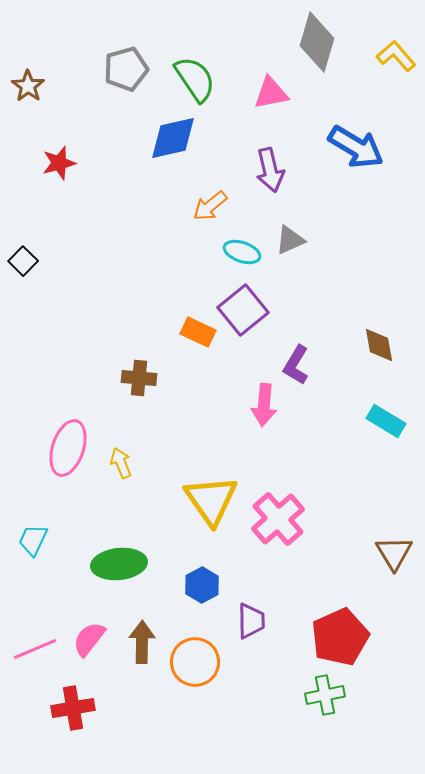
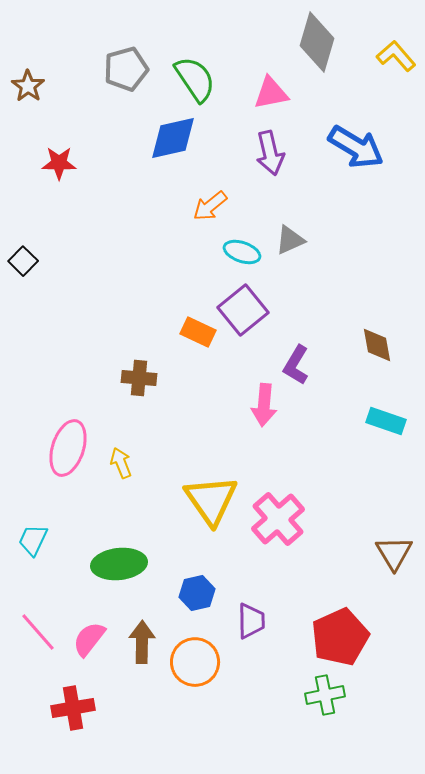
red star: rotated 16 degrees clockwise
purple arrow: moved 17 px up
brown diamond: moved 2 px left
cyan rectangle: rotated 12 degrees counterclockwise
blue hexagon: moved 5 px left, 8 px down; rotated 16 degrees clockwise
pink line: moved 3 px right, 17 px up; rotated 72 degrees clockwise
